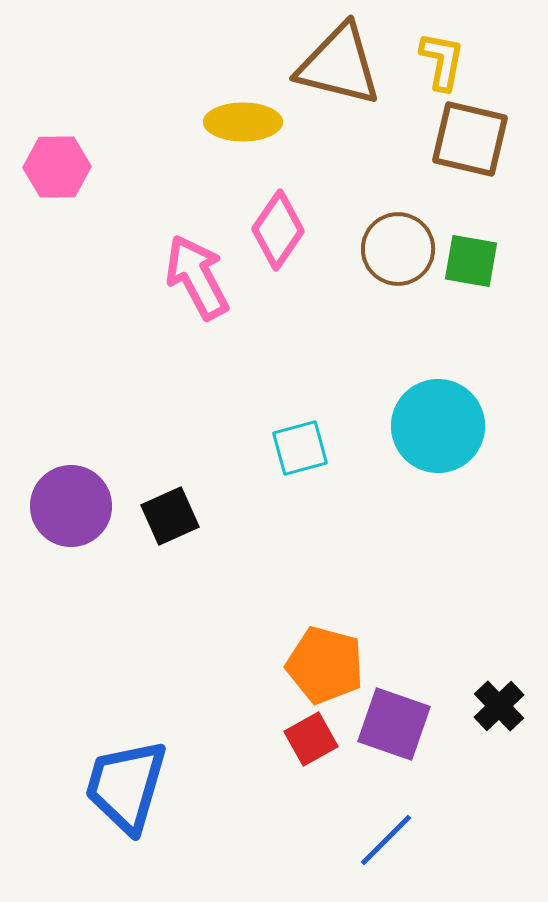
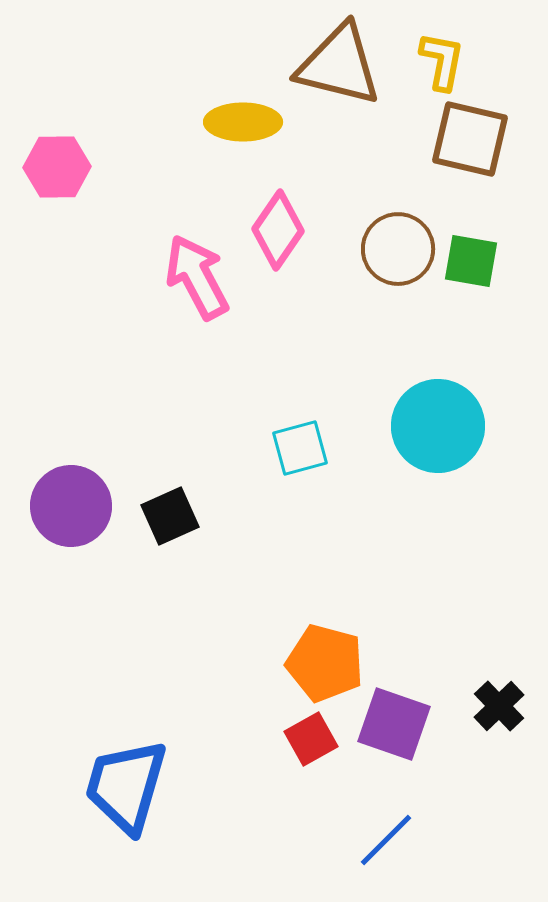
orange pentagon: moved 2 px up
